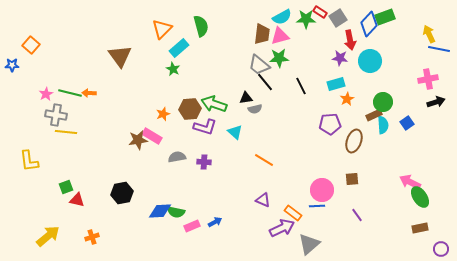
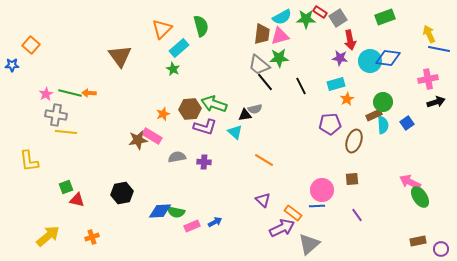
blue diamond at (369, 24): moved 19 px right, 34 px down; rotated 55 degrees clockwise
black triangle at (246, 98): moved 1 px left, 17 px down
purple triangle at (263, 200): rotated 21 degrees clockwise
brown rectangle at (420, 228): moved 2 px left, 13 px down
